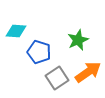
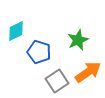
cyan diamond: rotated 30 degrees counterclockwise
gray square: moved 3 px down
